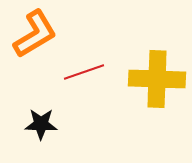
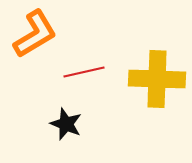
red line: rotated 6 degrees clockwise
black star: moved 25 px right; rotated 20 degrees clockwise
